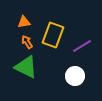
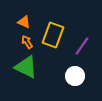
orange triangle: rotated 32 degrees clockwise
purple line: rotated 24 degrees counterclockwise
